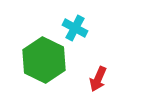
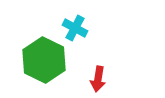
red arrow: rotated 15 degrees counterclockwise
